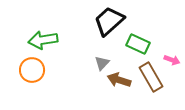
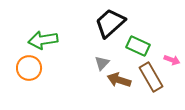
black trapezoid: moved 1 px right, 2 px down
green rectangle: moved 2 px down
orange circle: moved 3 px left, 2 px up
